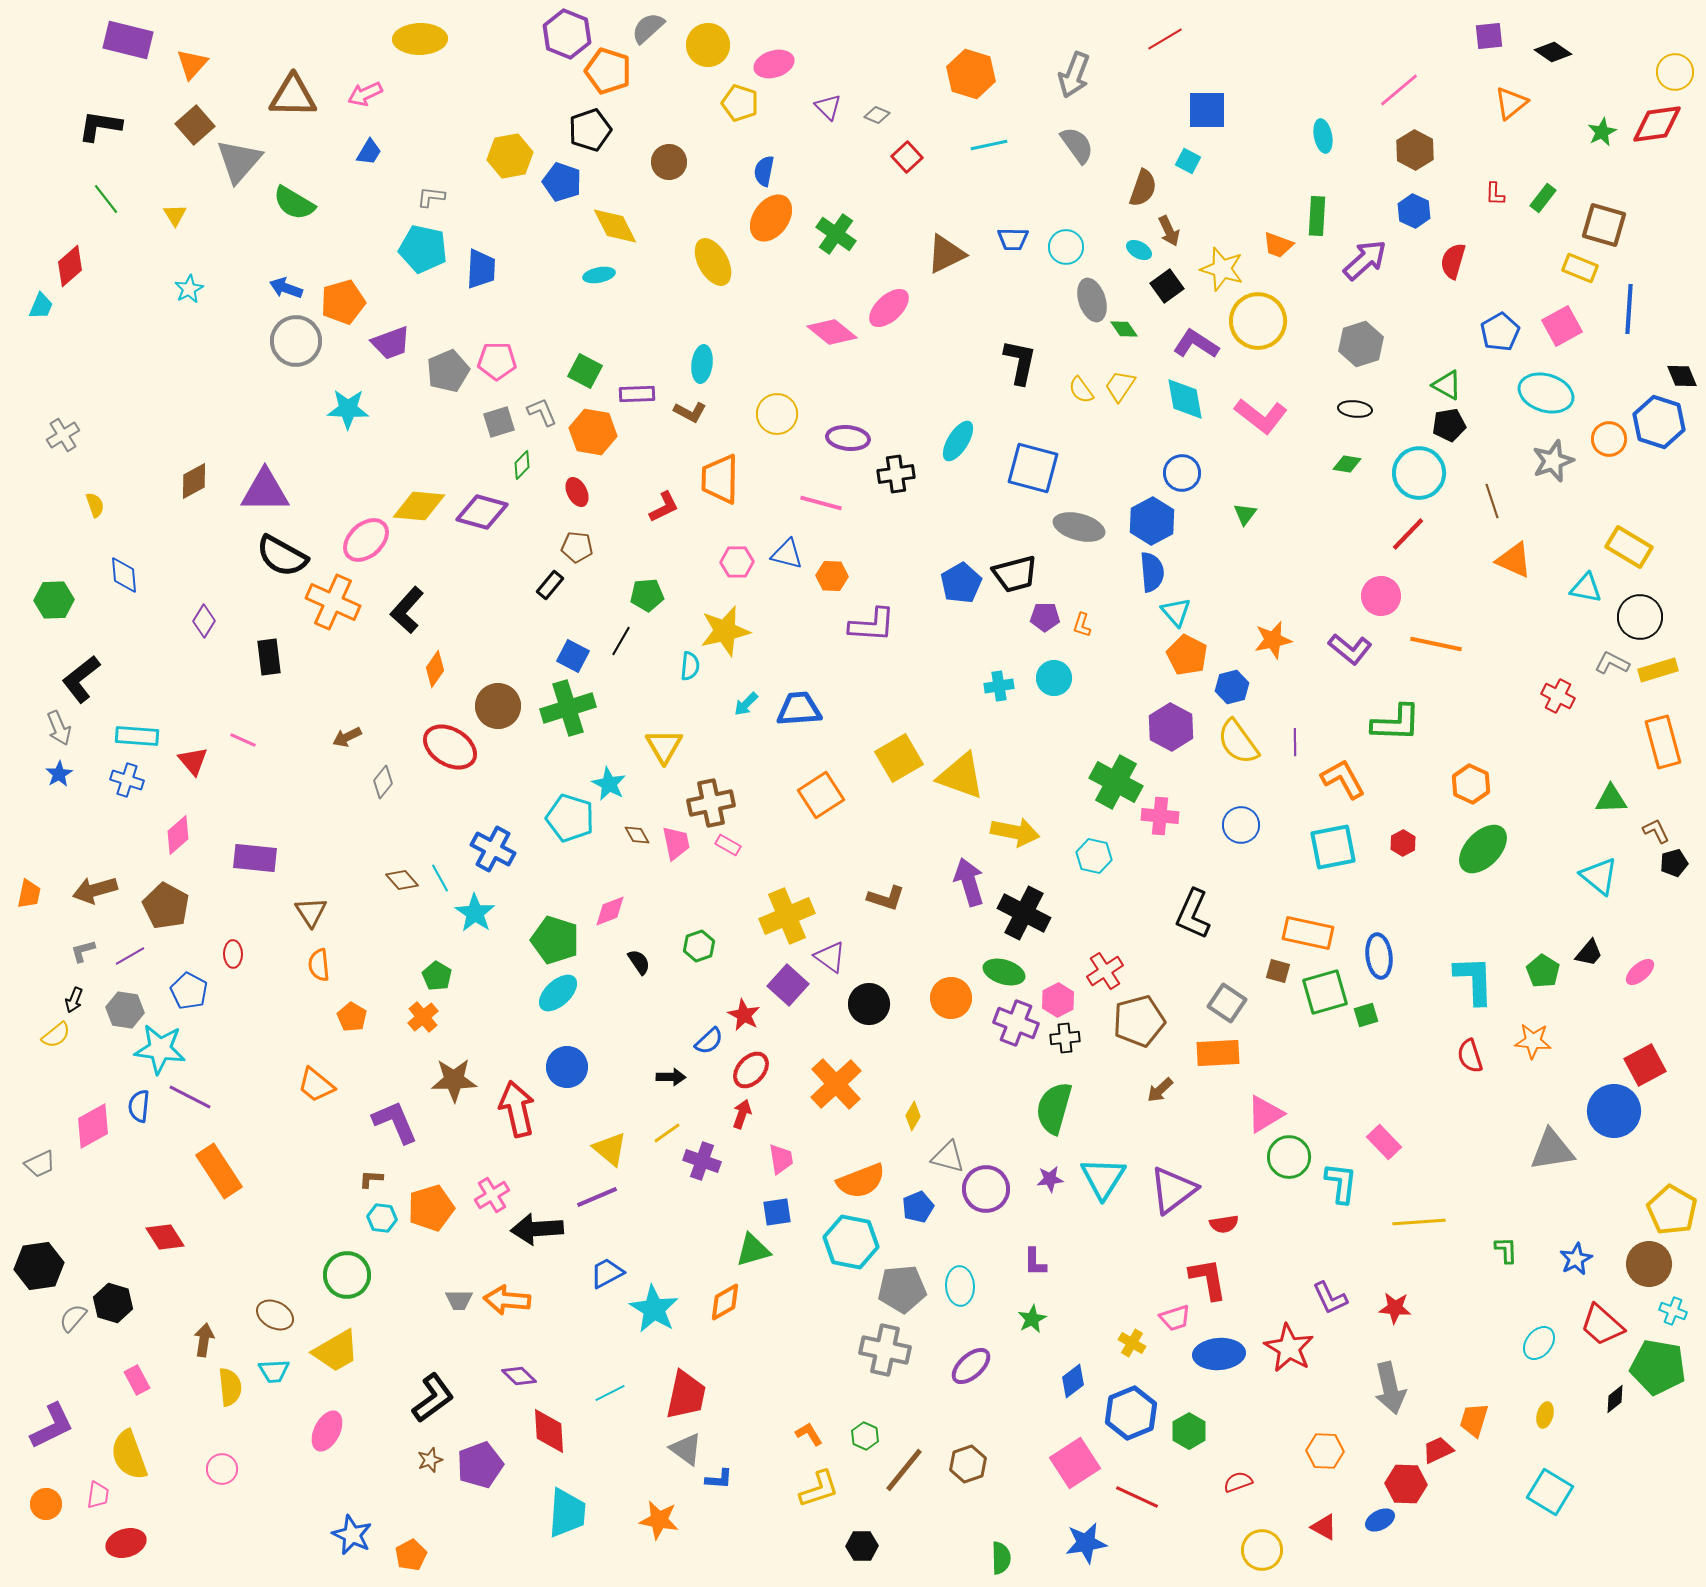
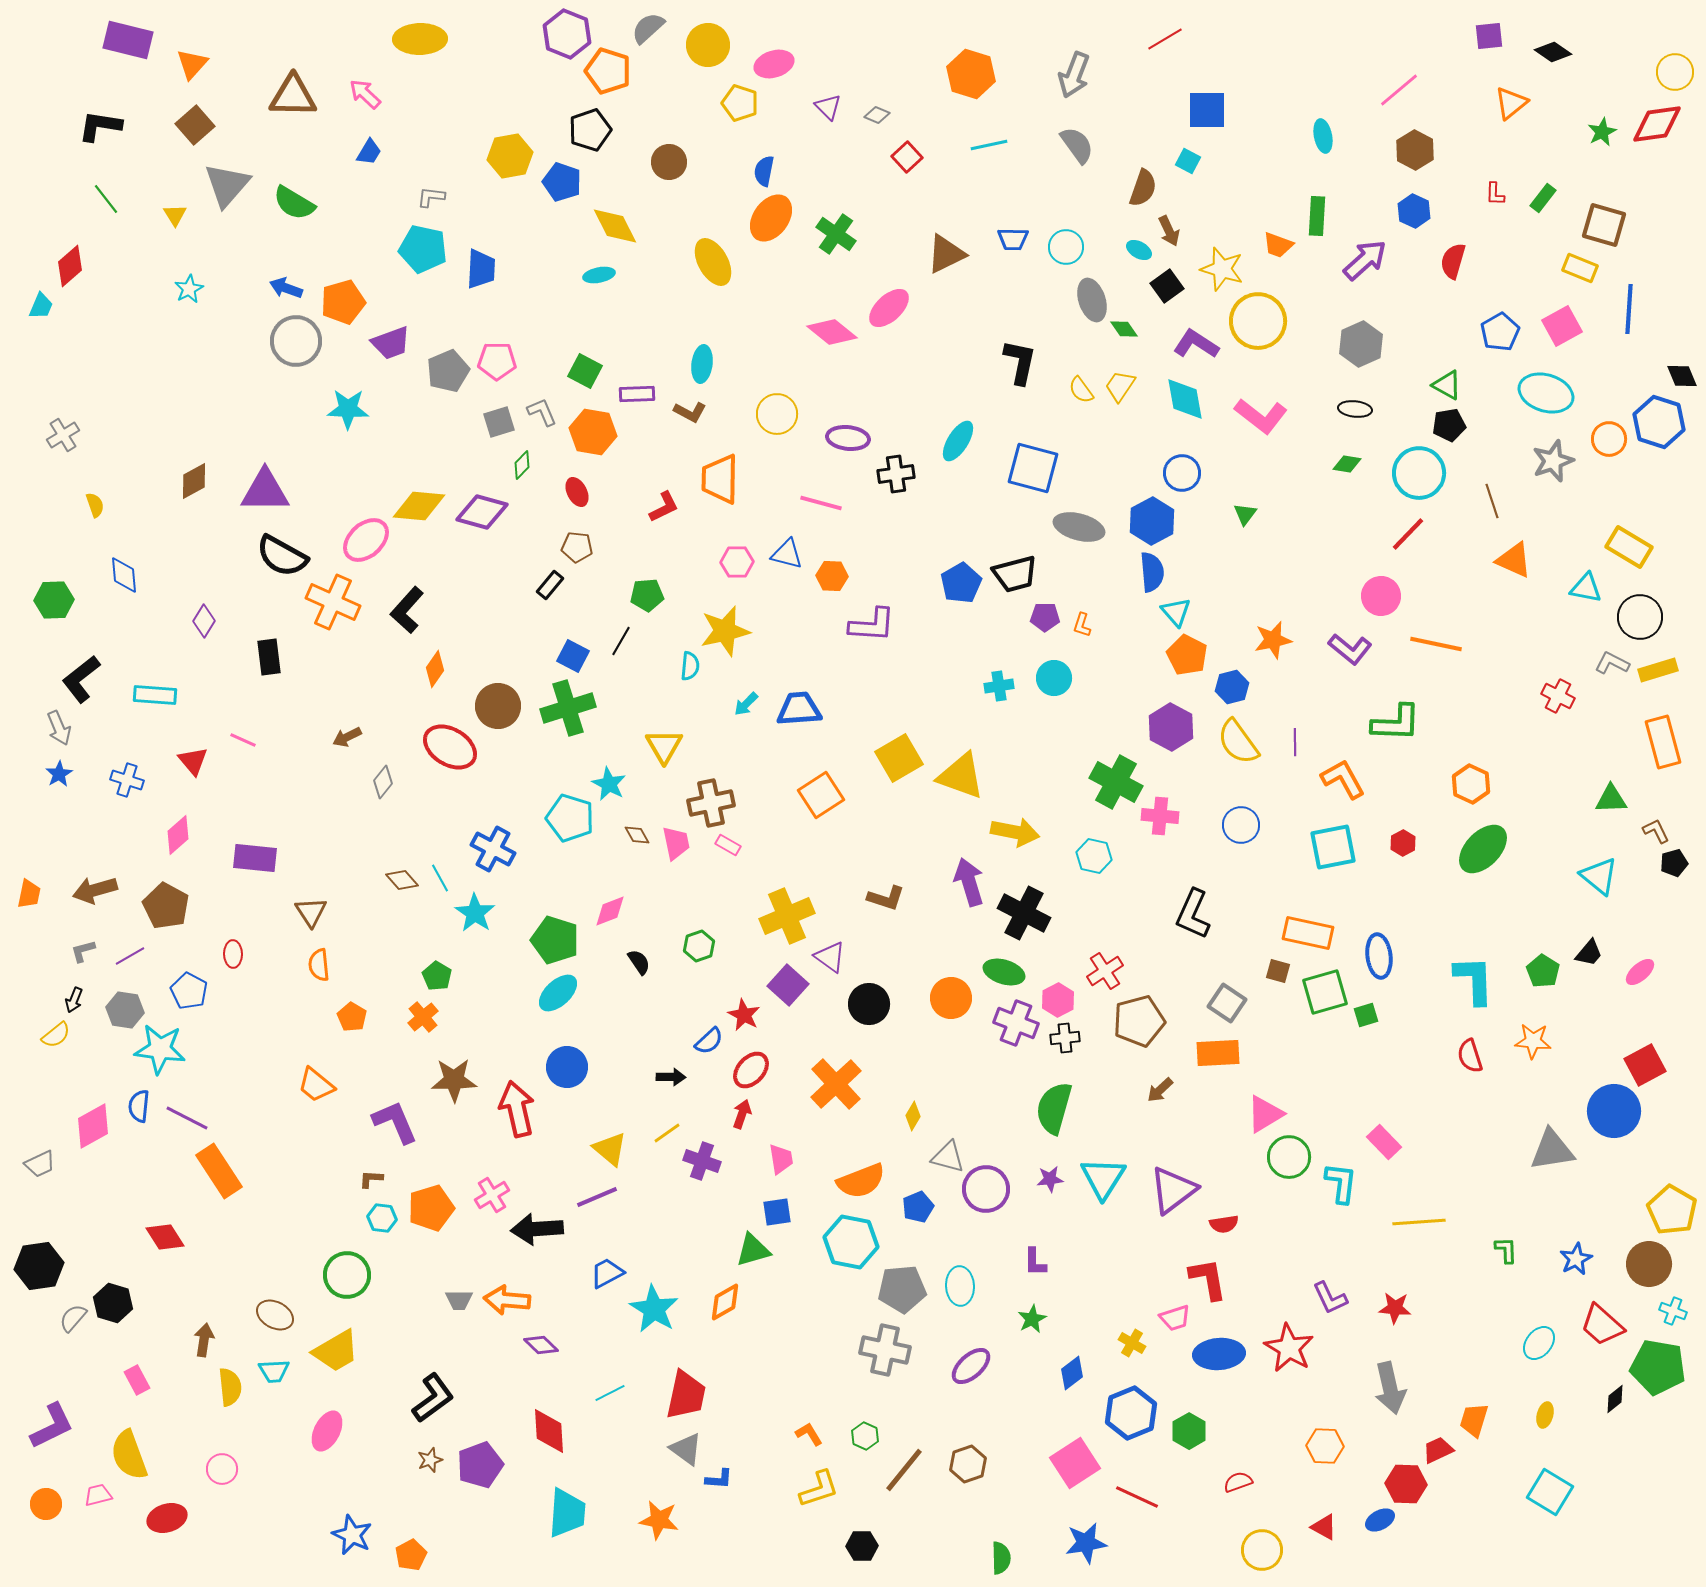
pink arrow at (365, 94): rotated 68 degrees clockwise
gray triangle at (239, 161): moved 12 px left, 24 px down
gray hexagon at (1361, 344): rotated 6 degrees counterclockwise
cyan rectangle at (137, 736): moved 18 px right, 41 px up
purple line at (190, 1097): moved 3 px left, 21 px down
purple diamond at (519, 1376): moved 22 px right, 31 px up
blue diamond at (1073, 1381): moved 1 px left, 8 px up
orange hexagon at (1325, 1451): moved 5 px up
pink trapezoid at (98, 1495): rotated 112 degrees counterclockwise
red ellipse at (126, 1543): moved 41 px right, 25 px up
